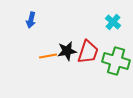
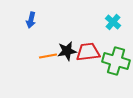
red trapezoid: rotated 115 degrees counterclockwise
